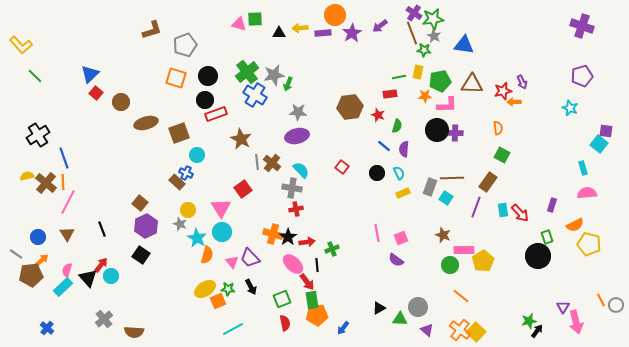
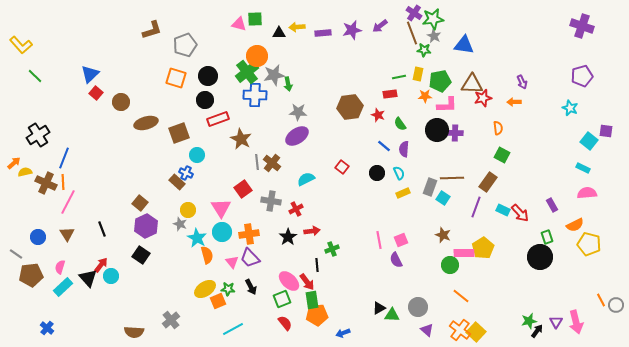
orange circle at (335, 15): moved 78 px left, 41 px down
yellow arrow at (300, 28): moved 3 px left, 1 px up
purple star at (352, 33): moved 3 px up; rotated 18 degrees clockwise
yellow rectangle at (418, 72): moved 2 px down
green arrow at (288, 84): rotated 32 degrees counterclockwise
red star at (503, 91): moved 20 px left, 7 px down
blue cross at (255, 95): rotated 30 degrees counterclockwise
red rectangle at (216, 114): moved 2 px right, 5 px down
green semicircle at (397, 126): moved 3 px right, 2 px up; rotated 128 degrees clockwise
purple ellipse at (297, 136): rotated 20 degrees counterclockwise
cyan square at (599, 144): moved 10 px left, 3 px up
blue line at (64, 158): rotated 40 degrees clockwise
cyan rectangle at (583, 168): rotated 48 degrees counterclockwise
cyan semicircle at (301, 170): moved 5 px right, 9 px down; rotated 72 degrees counterclockwise
yellow semicircle at (27, 176): moved 2 px left, 4 px up
brown cross at (46, 183): rotated 15 degrees counterclockwise
gray cross at (292, 188): moved 21 px left, 13 px down
cyan square at (446, 198): moved 3 px left
purple rectangle at (552, 205): rotated 48 degrees counterclockwise
red cross at (296, 209): rotated 16 degrees counterclockwise
cyan rectangle at (503, 210): rotated 56 degrees counterclockwise
pink line at (377, 233): moved 2 px right, 7 px down
orange cross at (273, 234): moved 24 px left; rotated 24 degrees counterclockwise
pink square at (401, 238): moved 2 px down
red arrow at (307, 242): moved 5 px right, 11 px up
pink rectangle at (464, 250): moved 3 px down
orange semicircle at (207, 255): rotated 30 degrees counterclockwise
black circle at (538, 256): moved 2 px right, 1 px down
orange arrow at (42, 260): moved 28 px left, 97 px up
purple semicircle at (396, 260): rotated 28 degrees clockwise
yellow pentagon at (483, 261): moved 13 px up
pink ellipse at (293, 264): moved 4 px left, 17 px down
pink semicircle at (67, 270): moved 7 px left, 3 px up
purple triangle at (563, 307): moved 7 px left, 15 px down
gray cross at (104, 319): moved 67 px right, 1 px down
green triangle at (400, 319): moved 8 px left, 4 px up
red semicircle at (285, 323): rotated 28 degrees counterclockwise
blue arrow at (343, 328): moved 5 px down; rotated 32 degrees clockwise
